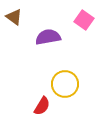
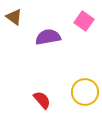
pink square: moved 1 px down
yellow circle: moved 20 px right, 8 px down
red semicircle: moved 6 px up; rotated 72 degrees counterclockwise
